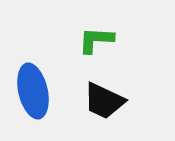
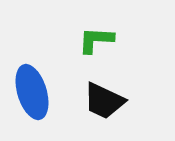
blue ellipse: moved 1 px left, 1 px down; rotated 4 degrees counterclockwise
